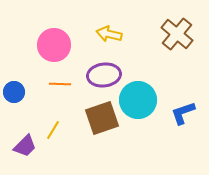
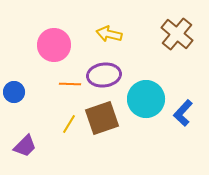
orange line: moved 10 px right
cyan circle: moved 8 px right, 1 px up
blue L-shape: rotated 28 degrees counterclockwise
yellow line: moved 16 px right, 6 px up
